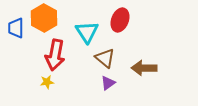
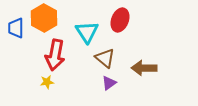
purple triangle: moved 1 px right
